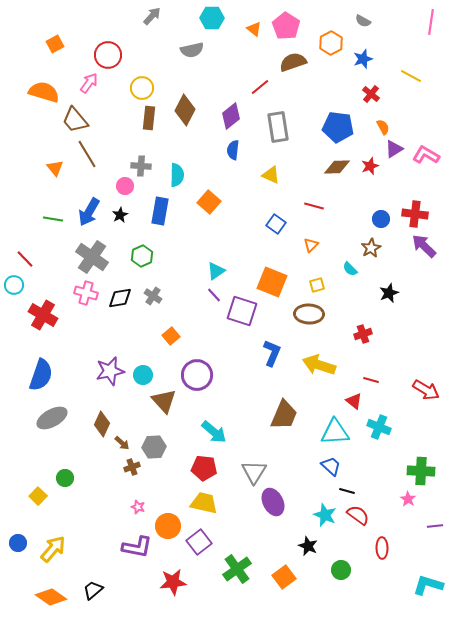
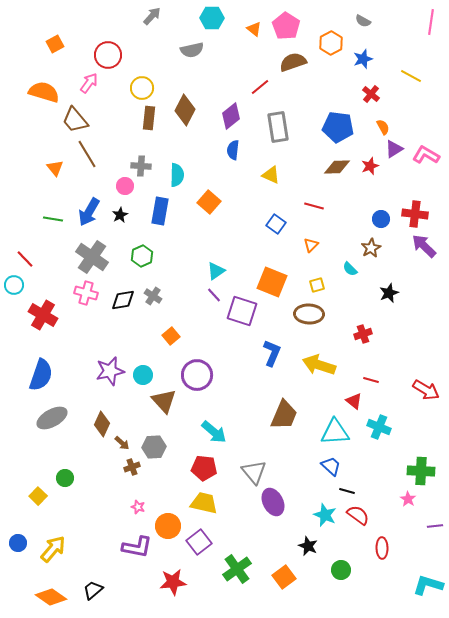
black diamond at (120, 298): moved 3 px right, 2 px down
gray triangle at (254, 472): rotated 12 degrees counterclockwise
